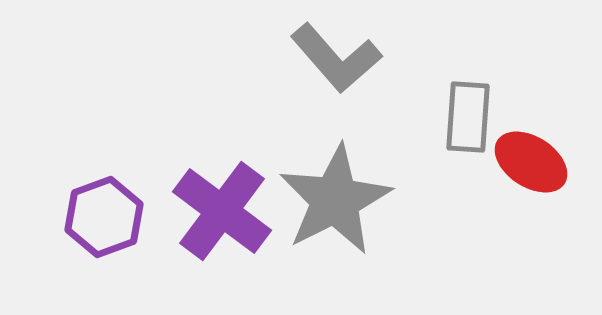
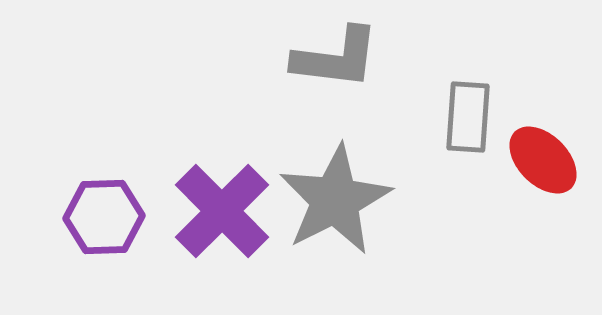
gray L-shape: rotated 42 degrees counterclockwise
red ellipse: moved 12 px right, 2 px up; rotated 12 degrees clockwise
purple cross: rotated 8 degrees clockwise
purple hexagon: rotated 18 degrees clockwise
